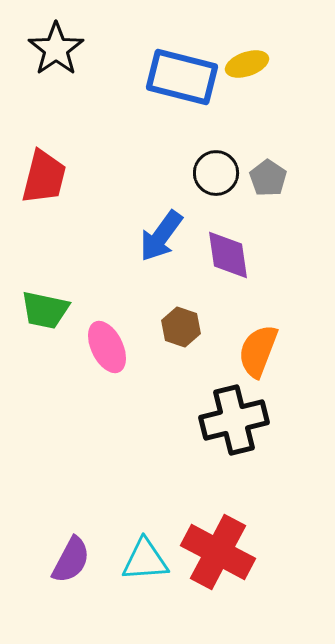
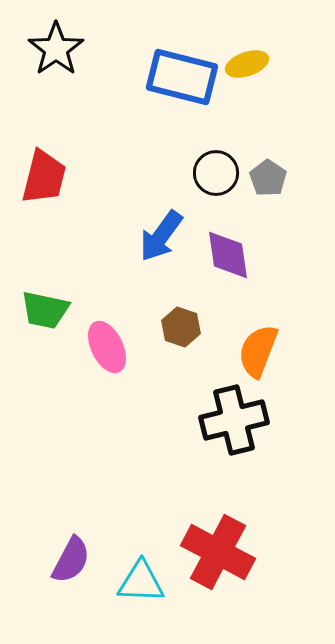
cyan triangle: moved 4 px left, 22 px down; rotated 6 degrees clockwise
